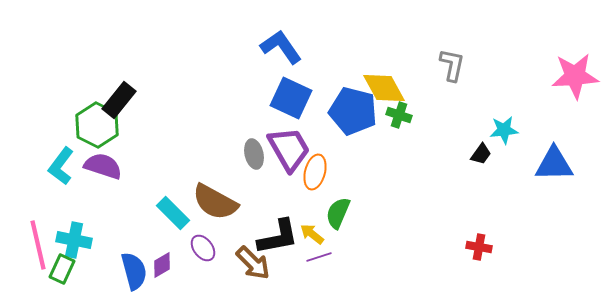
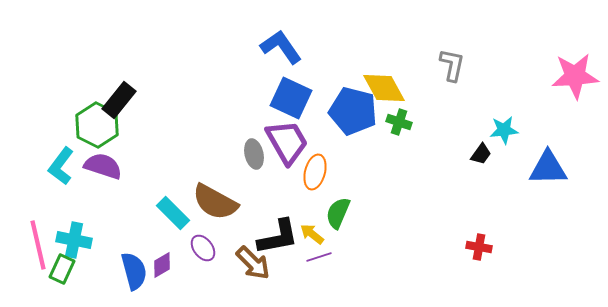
green cross: moved 7 px down
purple trapezoid: moved 2 px left, 7 px up
blue triangle: moved 6 px left, 4 px down
